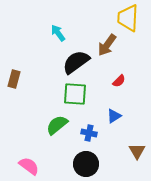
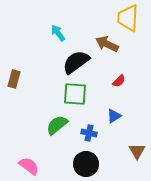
brown arrow: moved 1 px up; rotated 80 degrees clockwise
